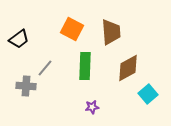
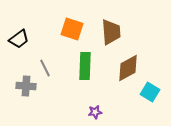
orange square: rotated 10 degrees counterclockwise
gray line: rotated 66 degrees counterclockwise
cyan square: moved 2 px right, 2 px up; rotated 18 degrees counterclockwise
purple star: moved 3 px right, 5 px down
